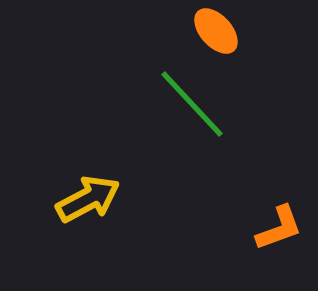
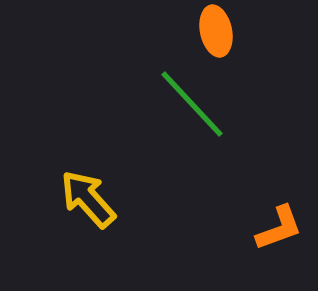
orange ellipse: rotated 30 degrees clockwise
yellow arrow: rotated 104 degrees counterclockwise
